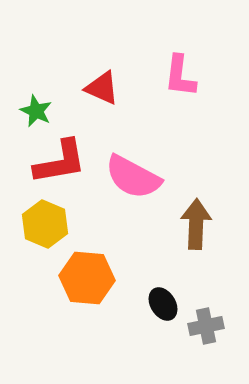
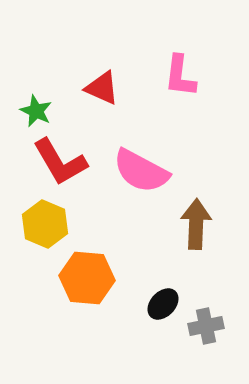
red L-shape: rotated 70 degrees clockwise
pink semicircle: moved 8 px right, 6 px up
black ellipse: rotated 76 degrees clockwise
